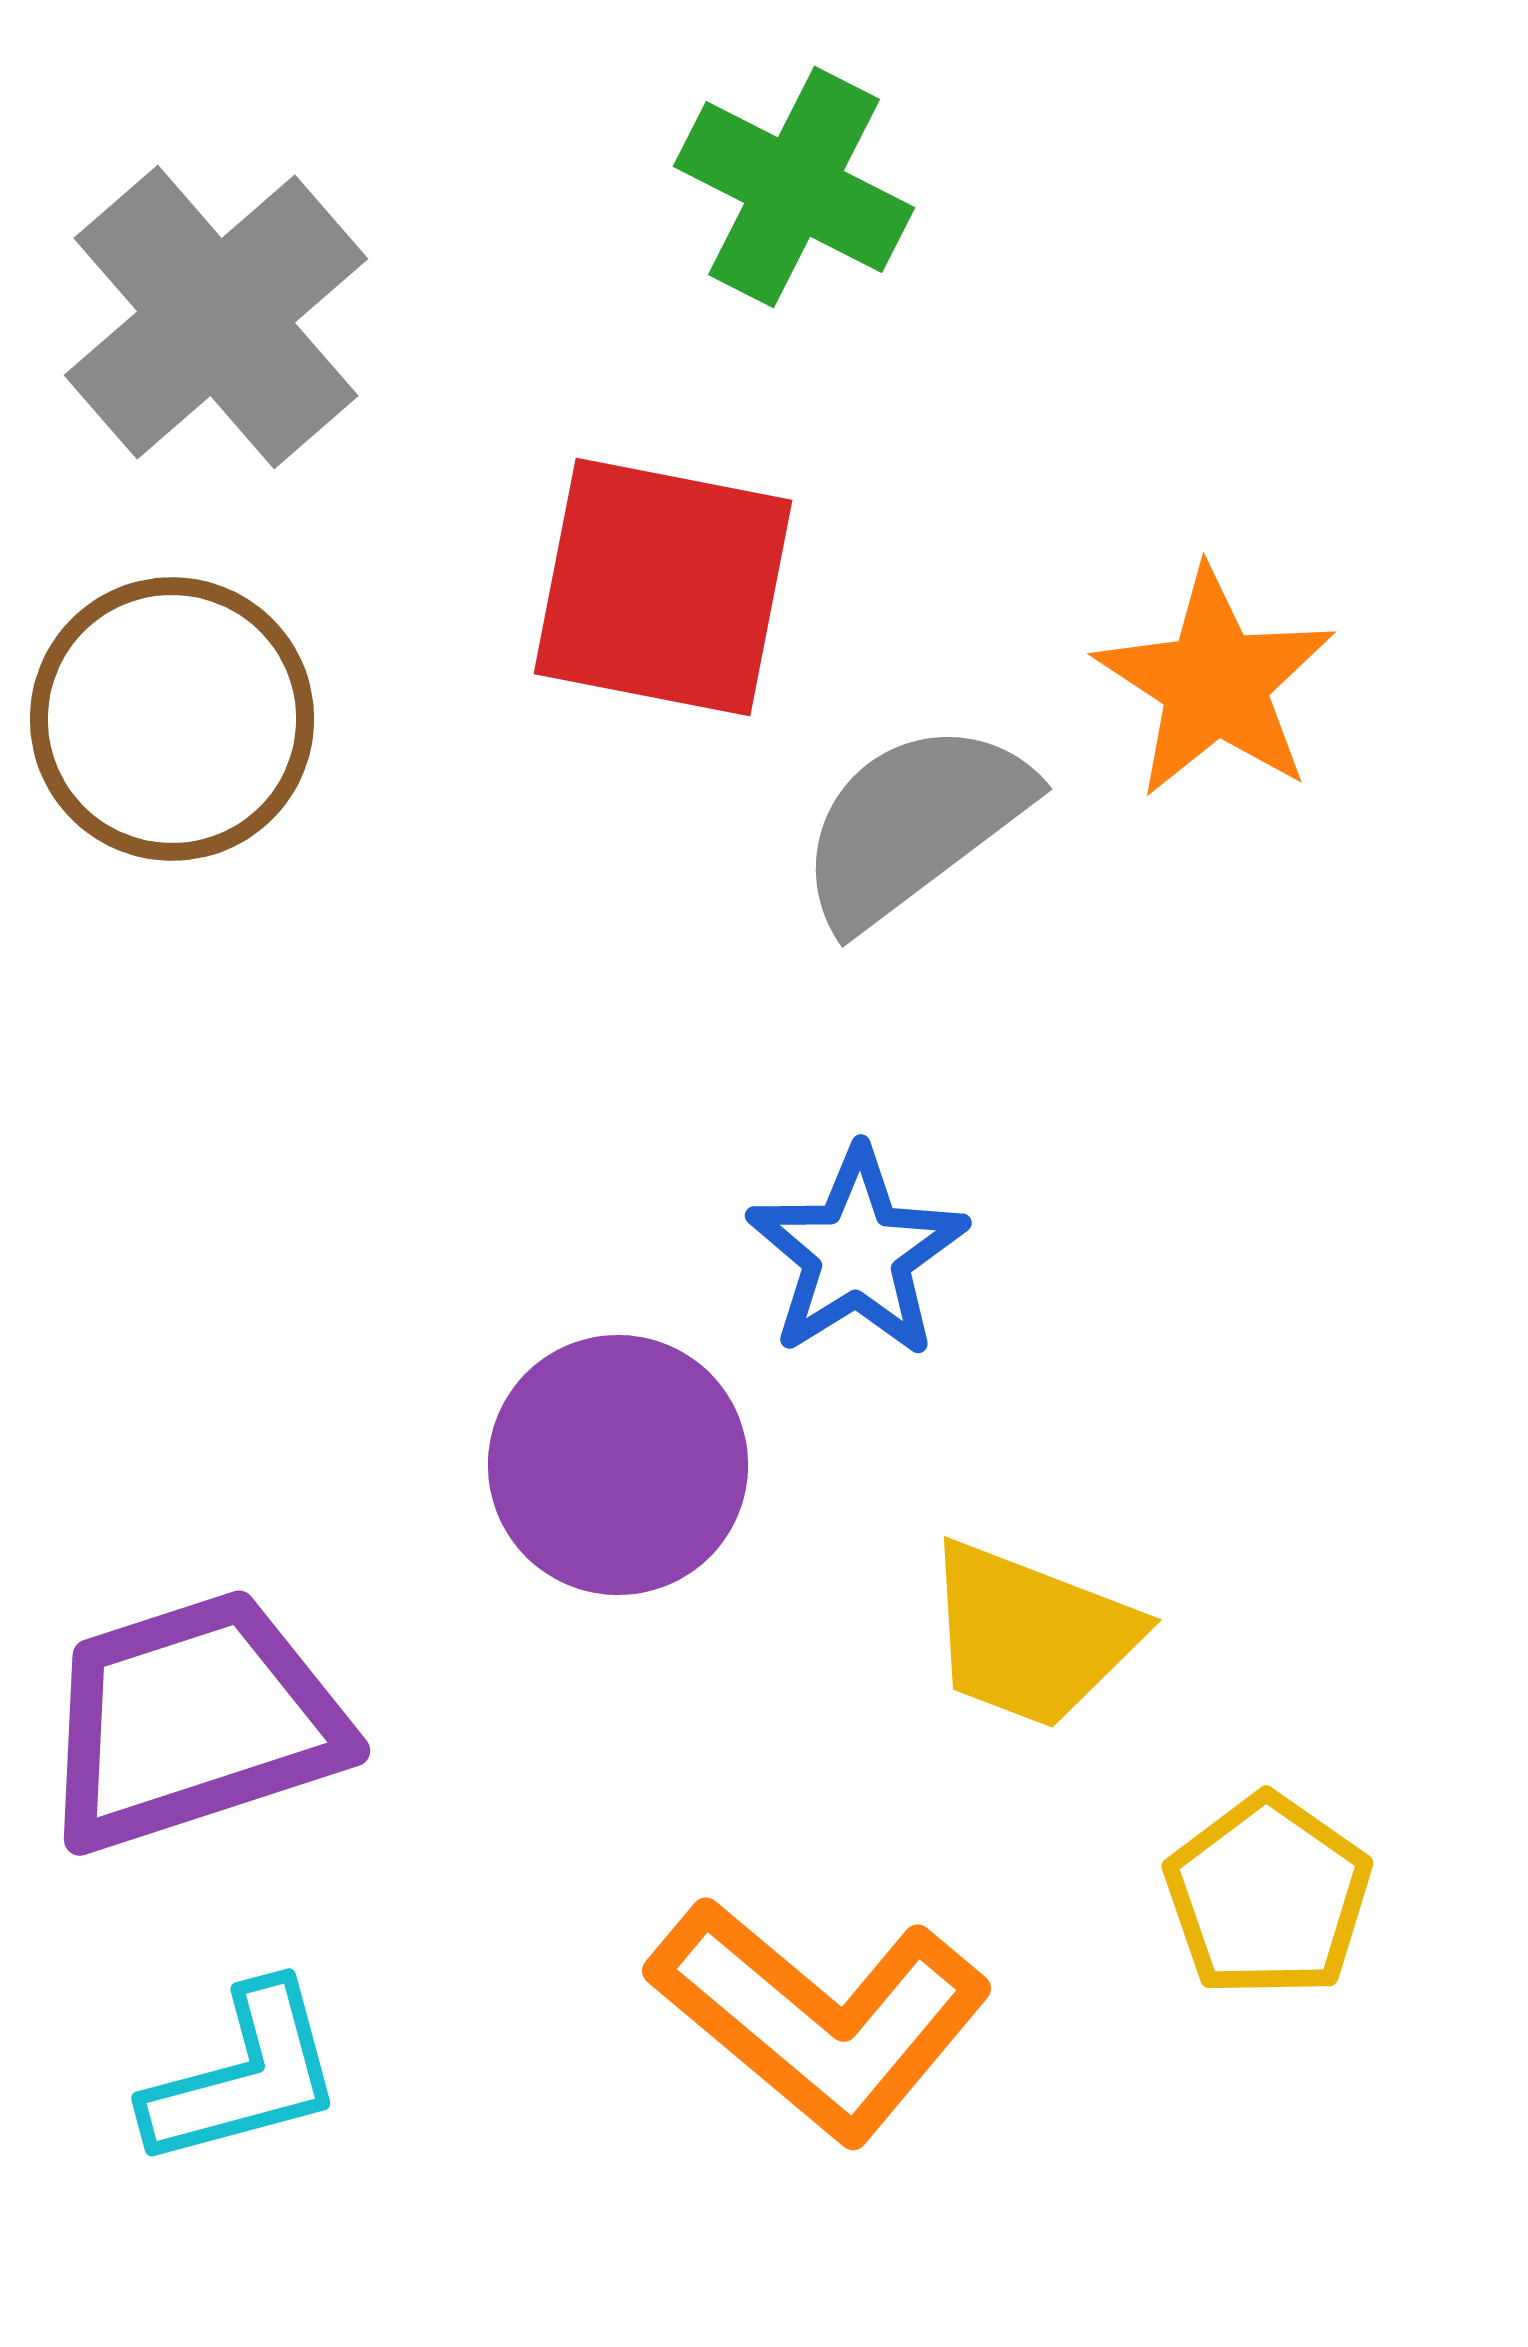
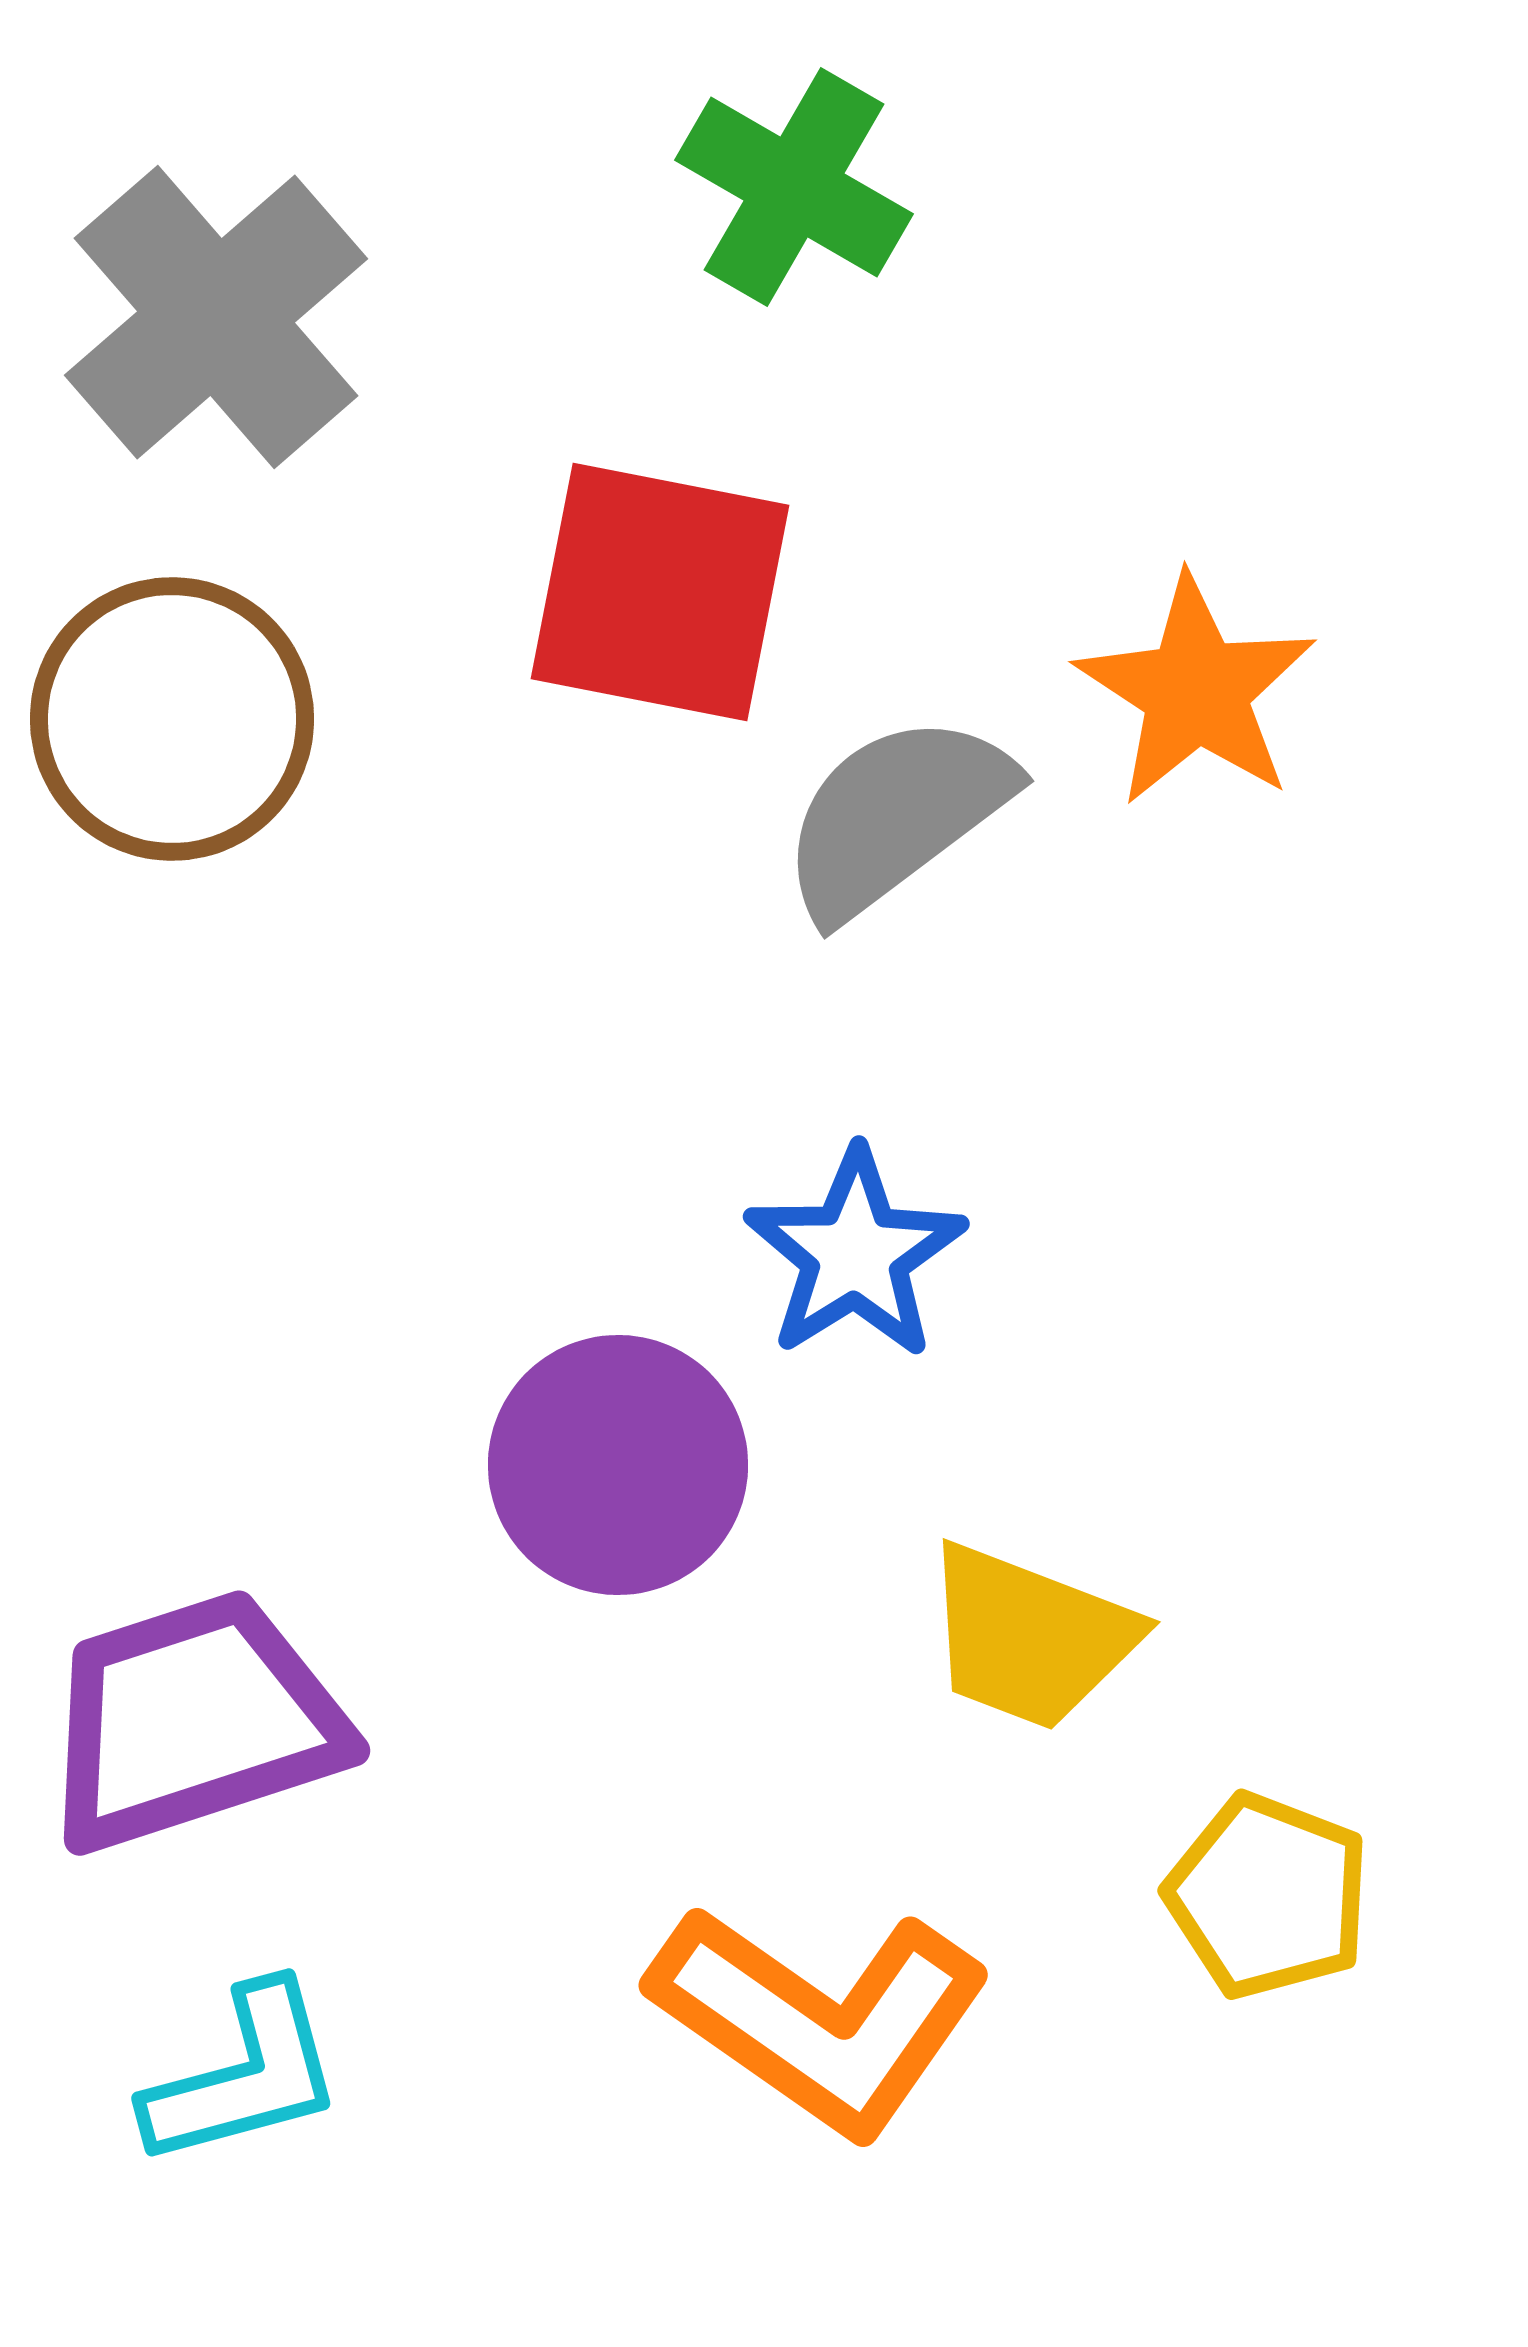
green cross: rotated 3 degrees clockwise
red square: moved 3 px left, 5 px down
orange star: moved 19 px left, 8 px down
gray semicircle: moved 18 px left, 8 px up
blue star: moved 2 px left, 1 px down
yellow trapezoid: moved 1 px left, 2 px down
yellow pentagon: rotated 14 degrees counterclockwise
orange L-shape: rotated 5 degrees counterclockwise
